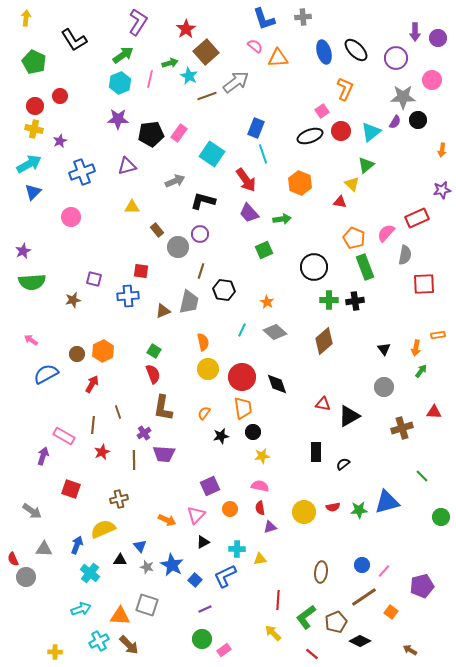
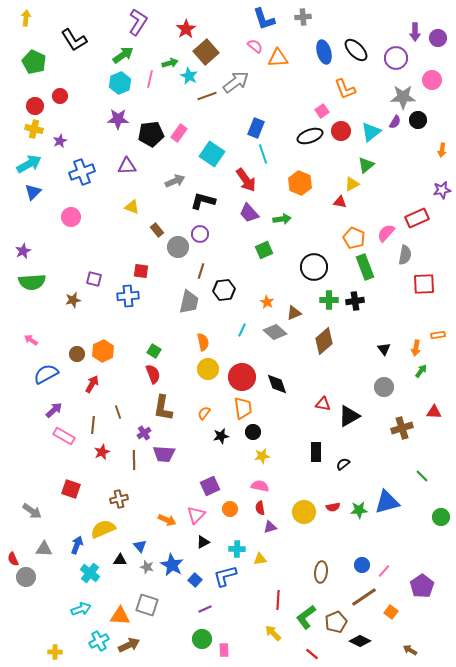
orange L-shape at (345, 89): rotated 135 degrees clockwise
purple triangle at (127, 166): rotated 12 degrees clockwise
yellow triangle at (352, 184): rotated 49 degrees clockwise
yellow triangle at (132, 207): rotated 21 degrees clockwise
black hexagon at (224, 290): rotated 15 degrees counterclockwise
brown triangle at (163, 311): moved 131 px right, 2 px down
purple arrow at (43, 456): moved 11 px right, 46 px up; rotated 30 degrees clockwise
blue L-shape at (225, 576): rotated 10 degrees clockwise
purple pentagon at (422, 586): rotated 20 degrees counterclockwise
brown arrow at (129, 645): rotated 70 degrees counterclockwise
pink rectangle at (224, 650): rotated 56 degrees counterclockwise
